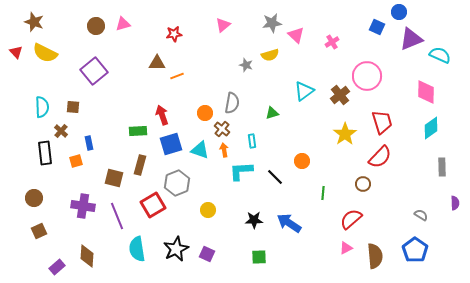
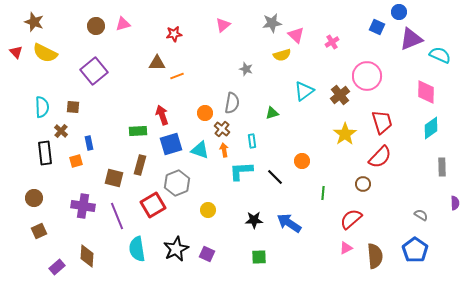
yellow semicircle at (270, 55): moved 12 px right
gray star at (246, 65): moved 4 px down
